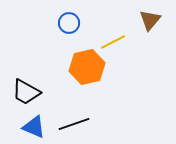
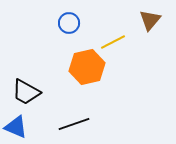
blue triangle: moved 18 px left
